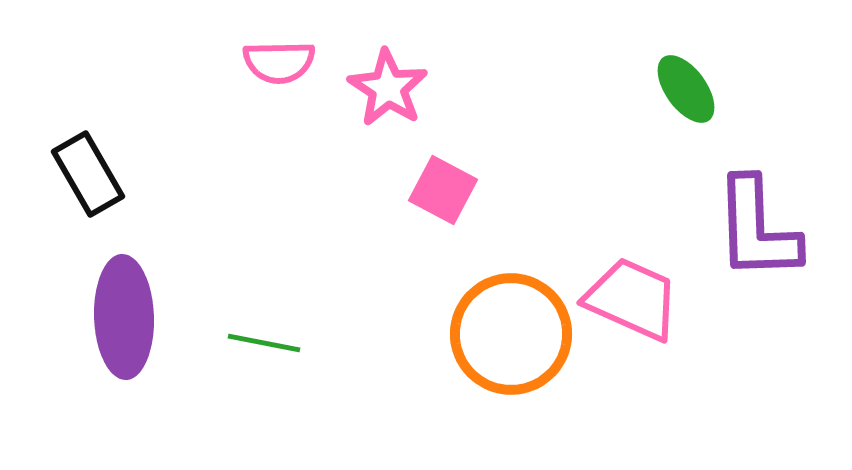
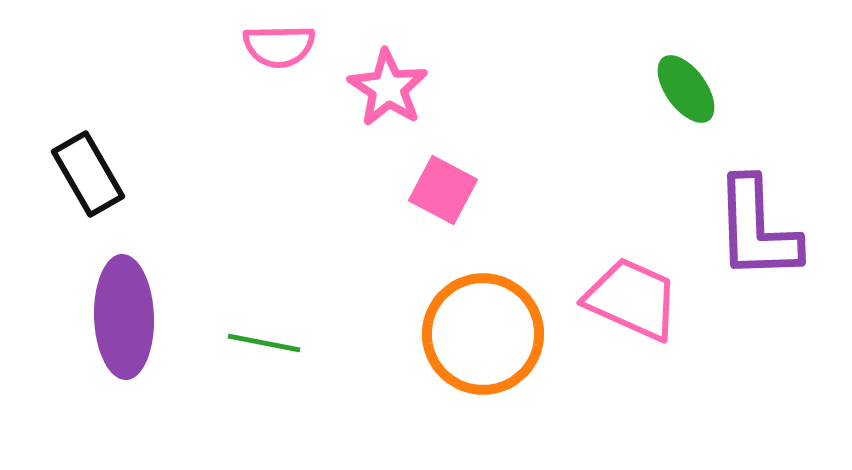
pink semicircle: moved 16 px up
orange circle: moved 28 px left
